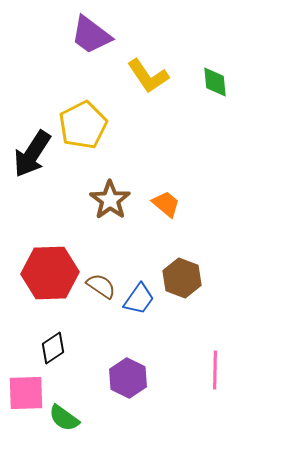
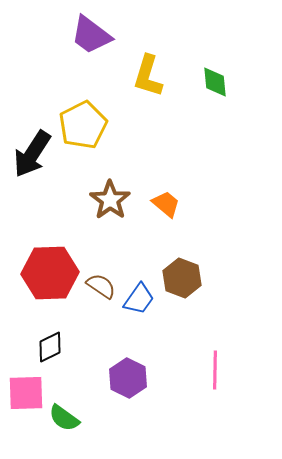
yellow L-shape: rotated 51 degrees clockwise
black diamond: moved 3 px left, 1 px up; rotated 8 degrees clockwise
